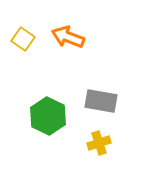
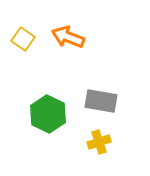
green hexagon: moved 2 px up
yellow cross: moved 1 px up
